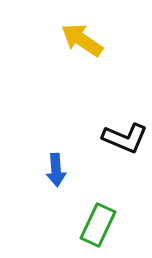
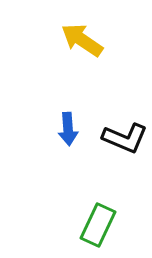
blue arrow: moved 12 px right, 41 px up
